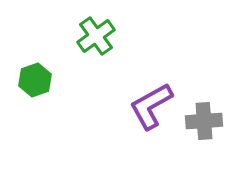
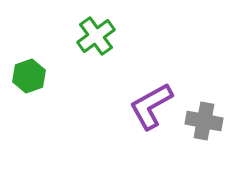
green hexagon: moved 6 px left, 4 px up
gray cross: rotated 15 degrees clockwise
